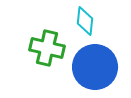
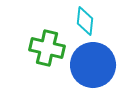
blue circle: moved 2 px left, 2 px up
